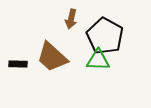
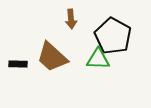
brown arrow: rotated 18 degrees counterclockwise
black pentagon: moved 8 px right
green triangle: moved 1 px up
